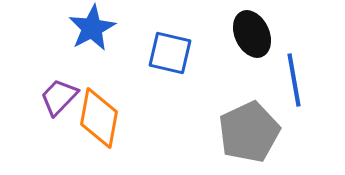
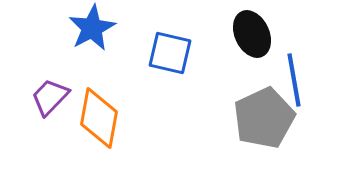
purple trapezoid: moved 9 px left
gray pentagon: moved 15 px right, 14 px up
